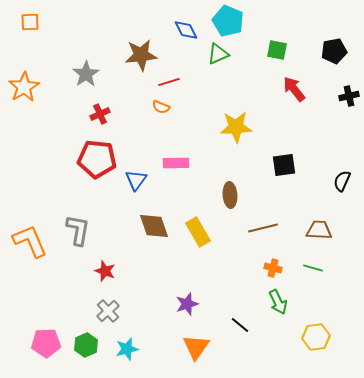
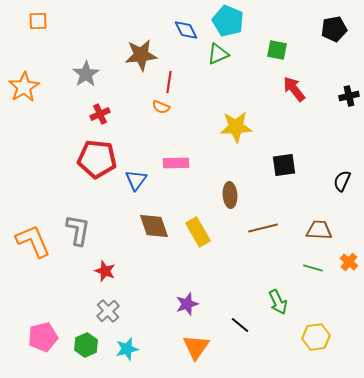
orange square: moved 8 px right, 1 px up
black pentagon: moved 22 px up
red line: rotated 65 degrees counterclockwise
orange L-shape: moved 3 px right
orange cross: moved 76 px right, 6 px up; rotated 24 degrees clockwise
pink pentagon: moved 3 px left, 6 px up; rotated 12 degrees counterclockwise
